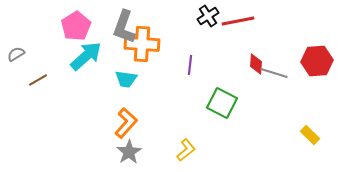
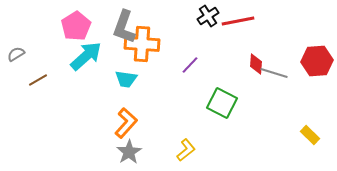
purple line: rotated 36 degrees clockwise
